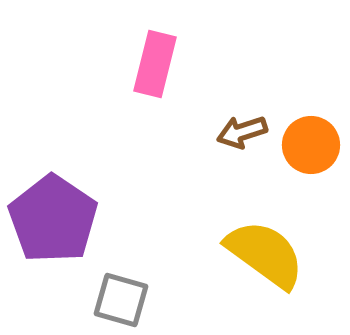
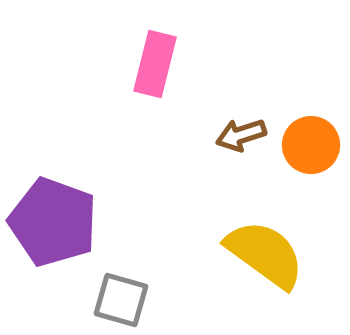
brown arrow: moved 1 px left, 3 px down
purple pentagon: moved 3 px down; rotated 14 degrees counterclockwise
